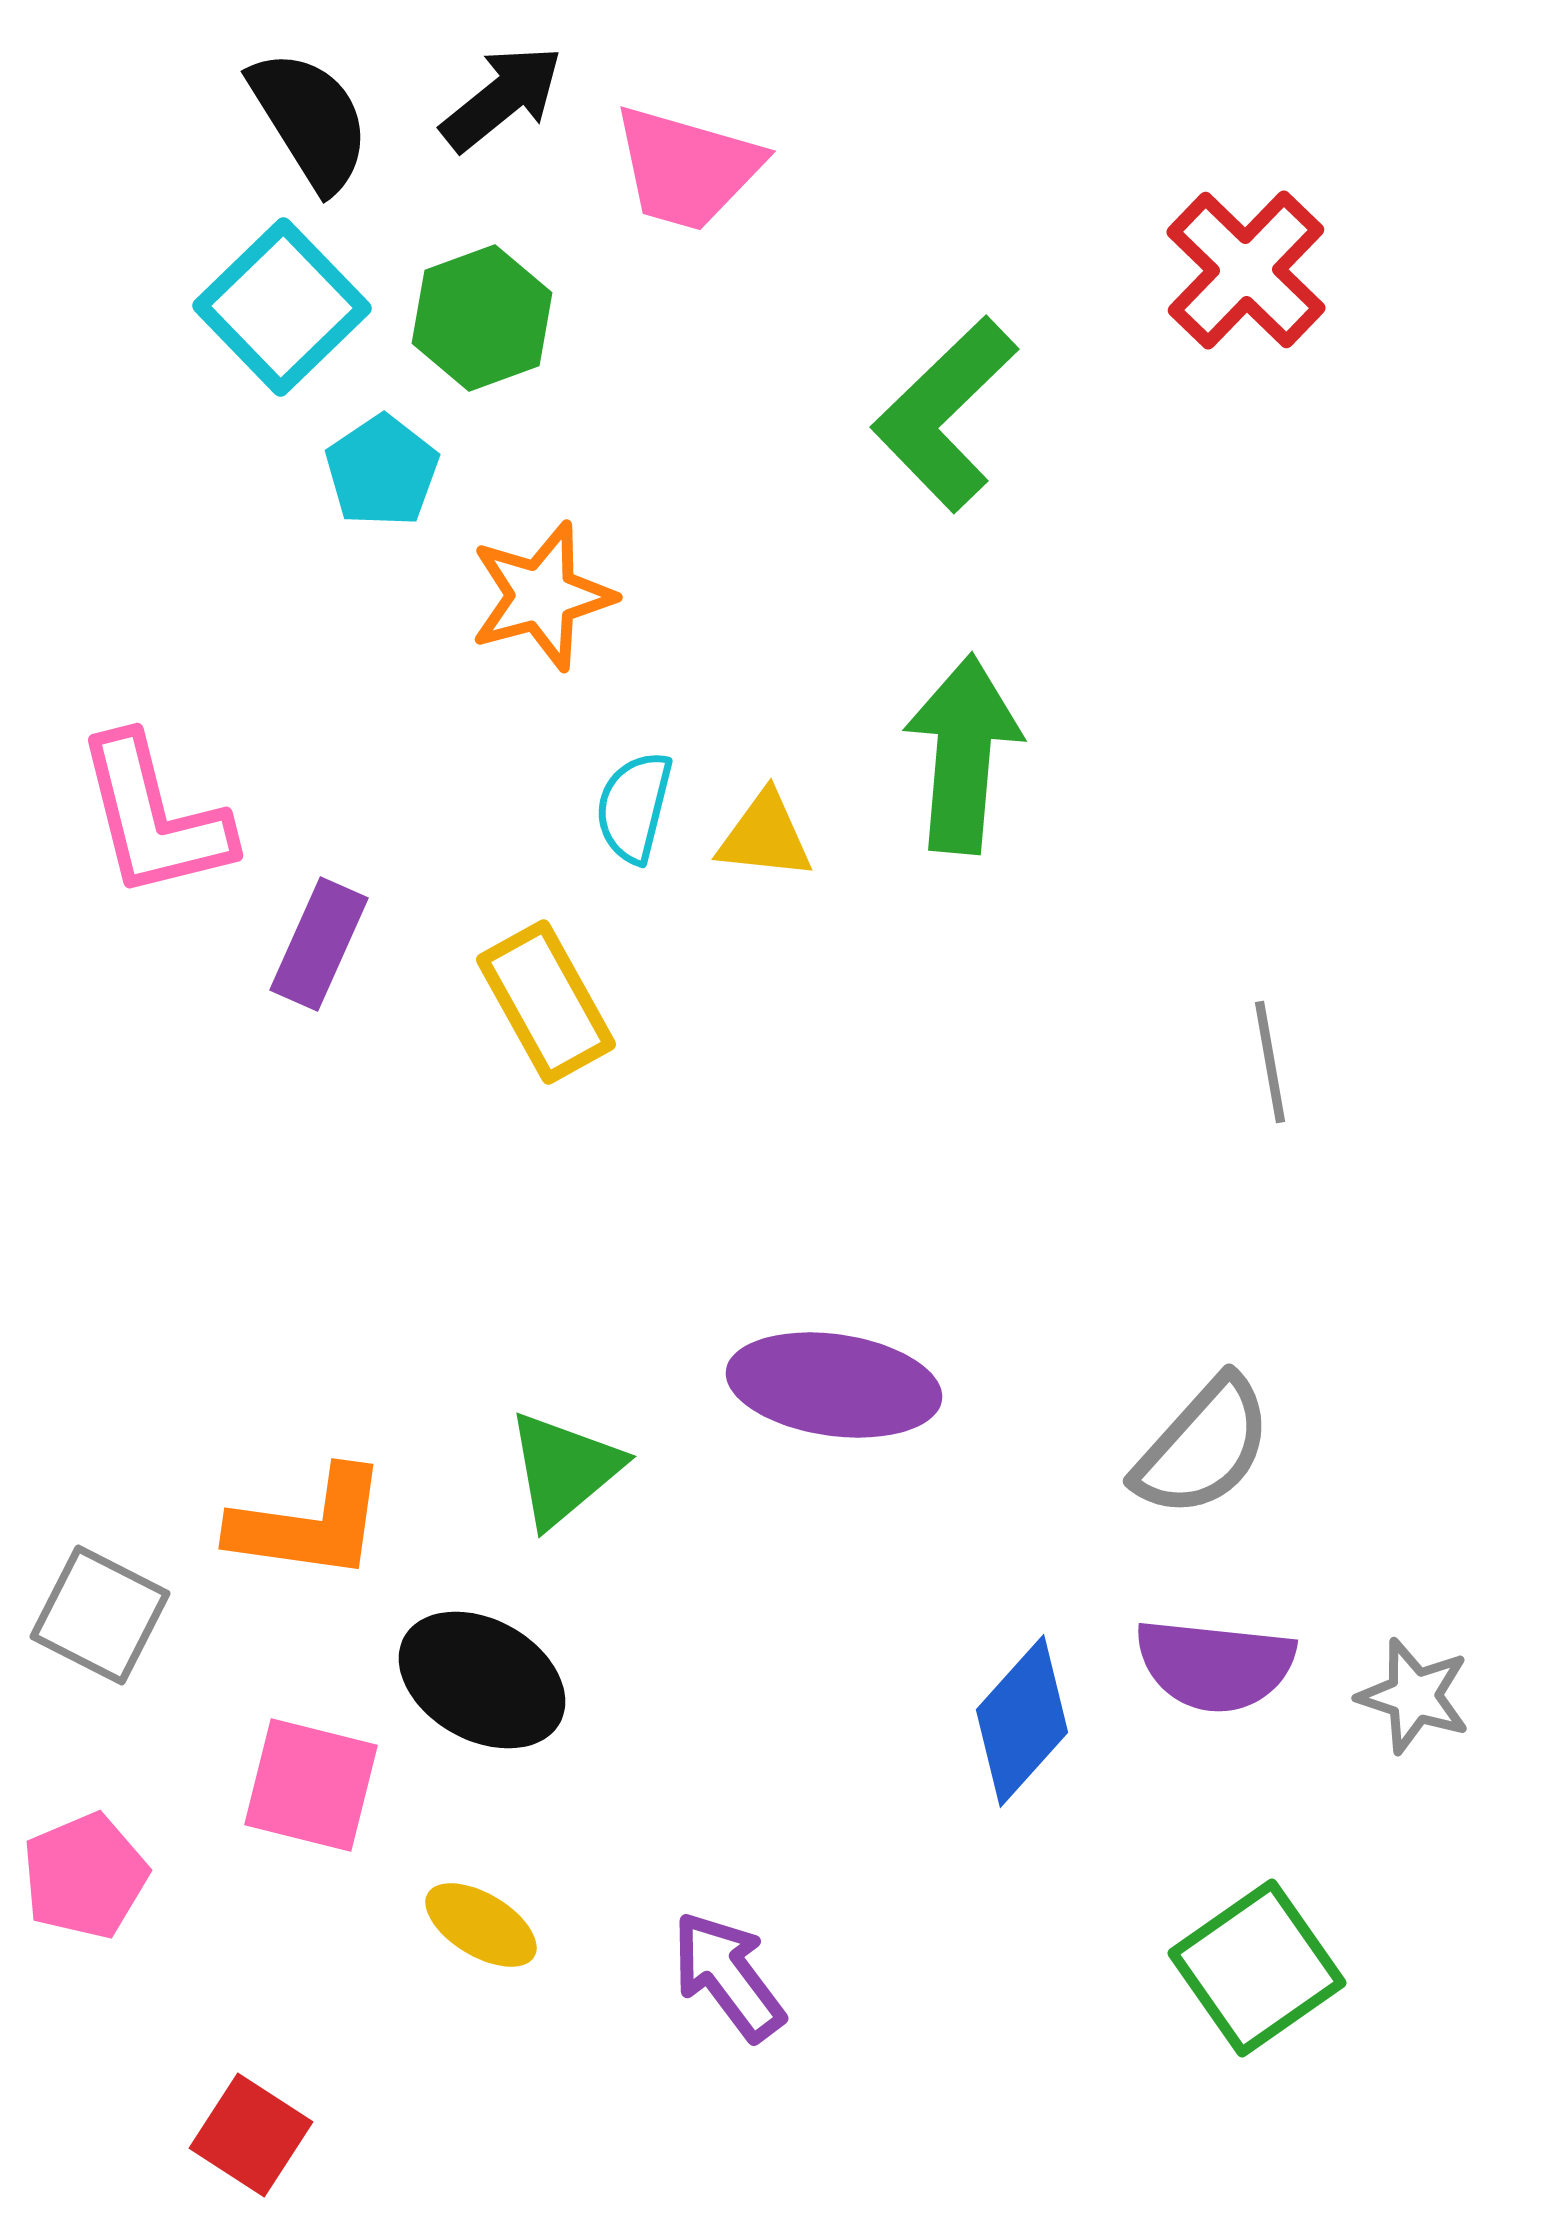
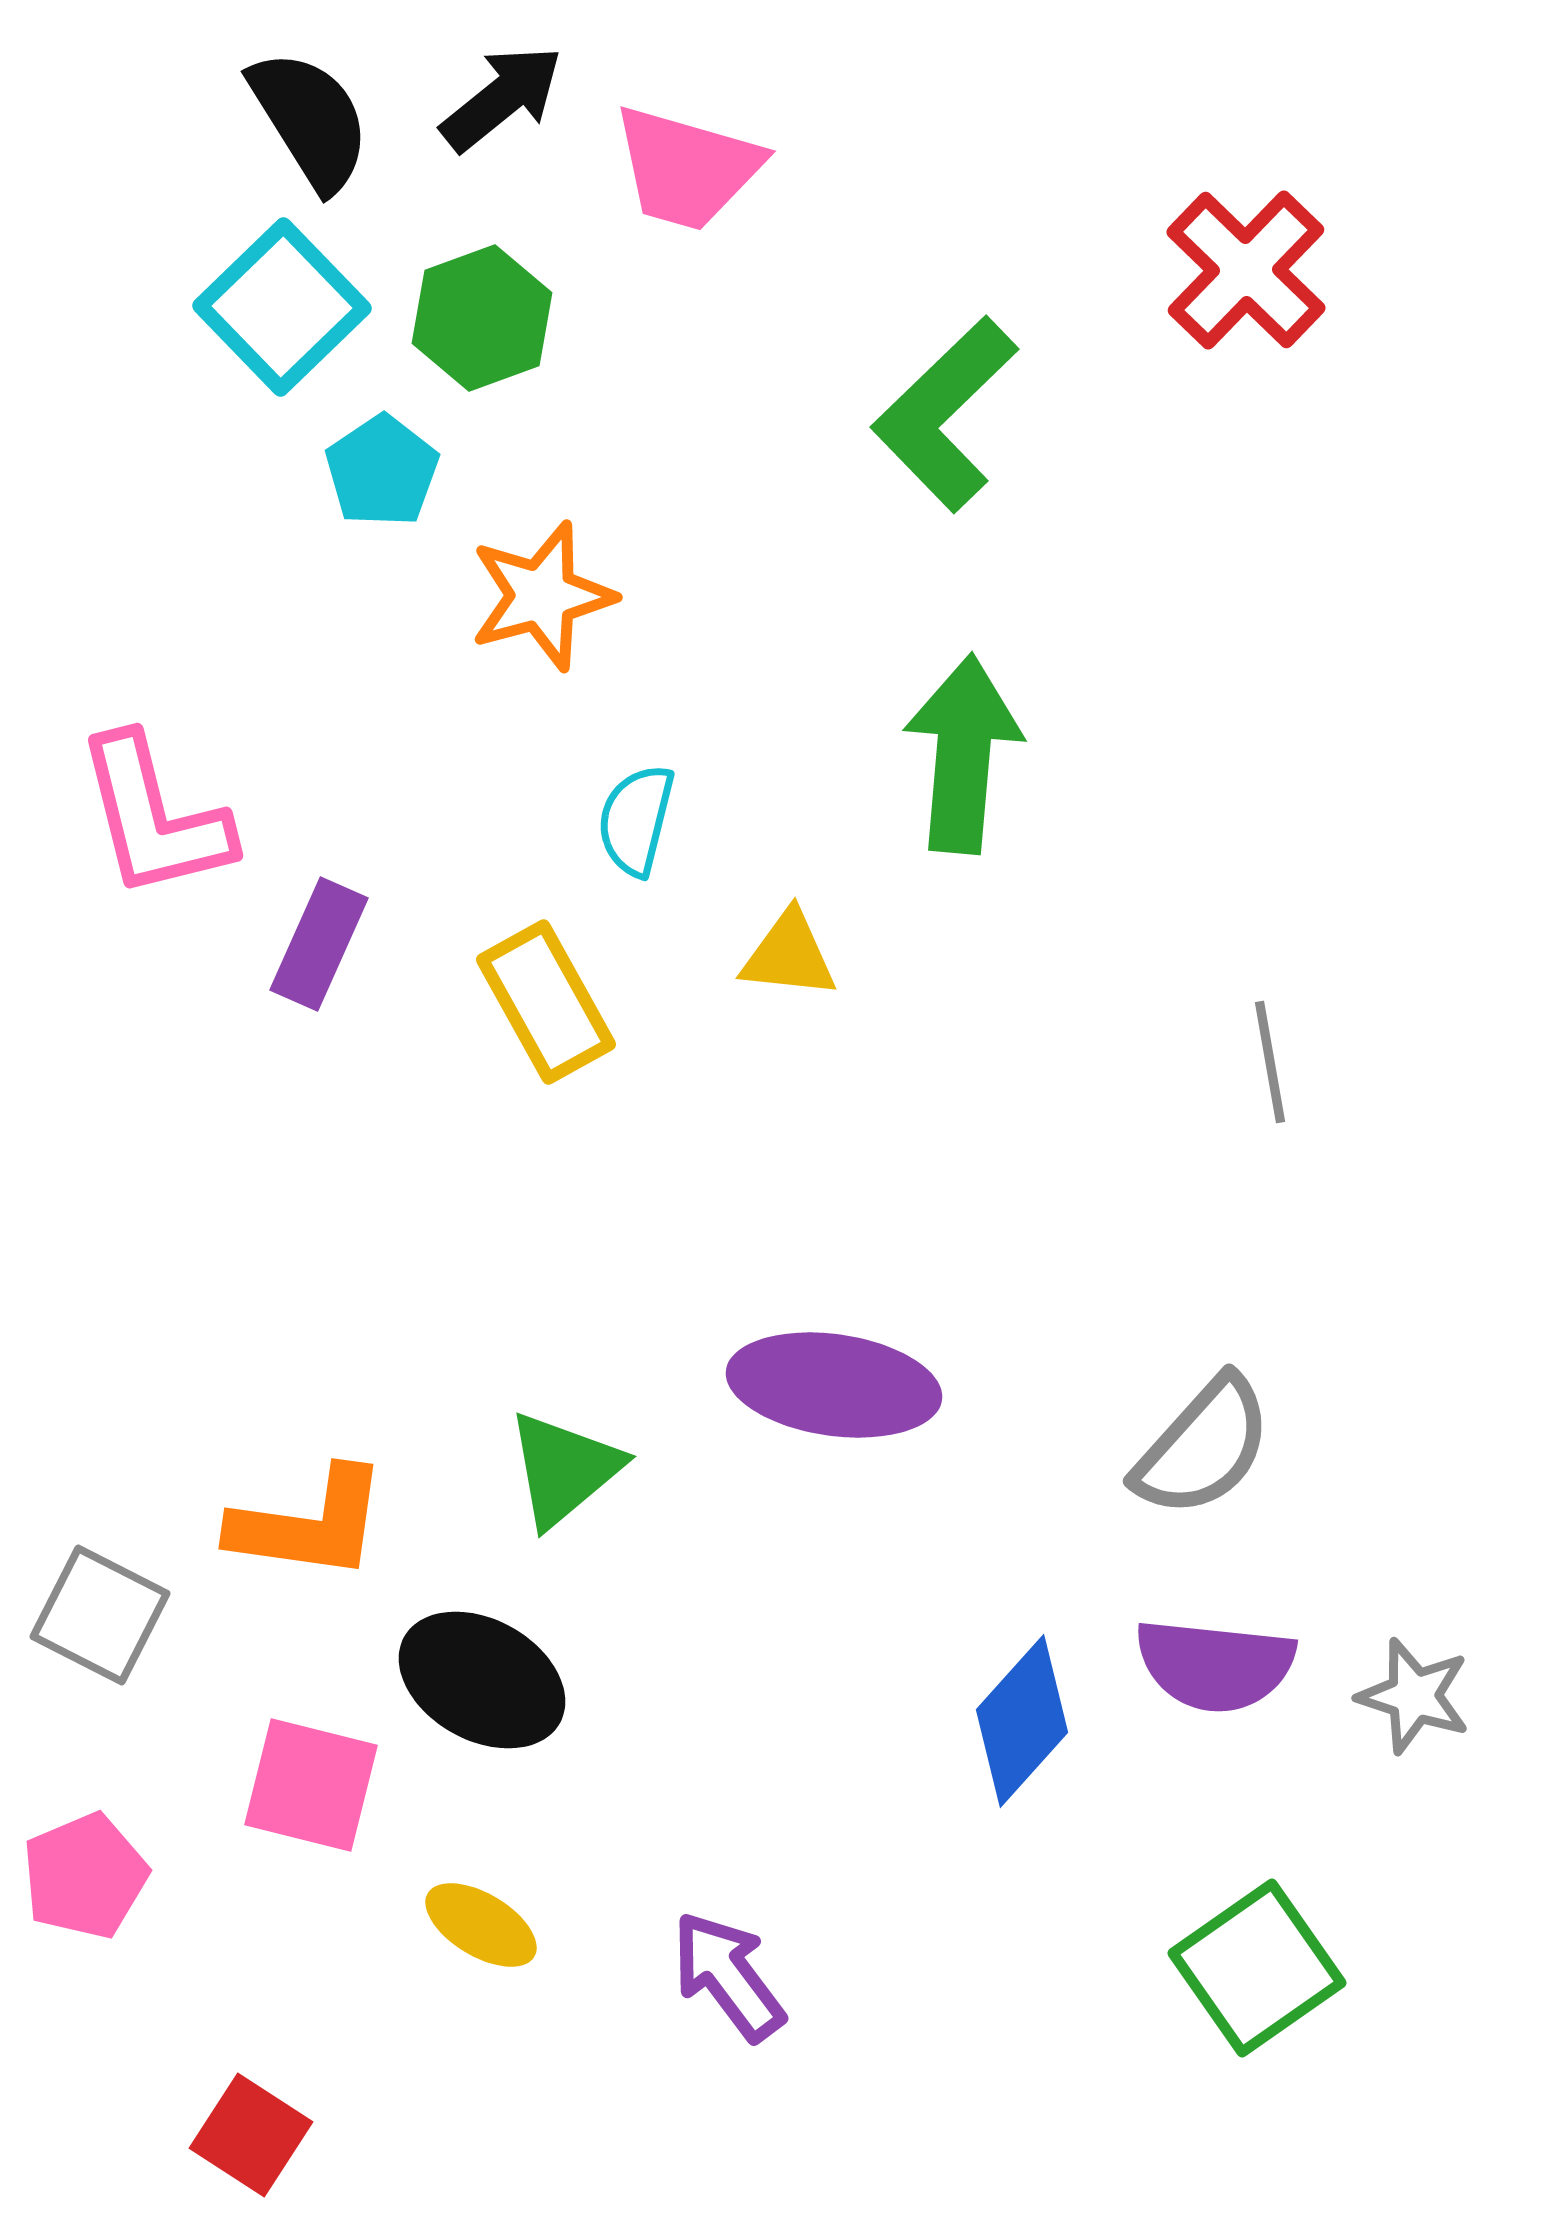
cyan semicircle: moved 2 px right, 13 px down
yellow triangle: moved 24 px right, 119 px down
